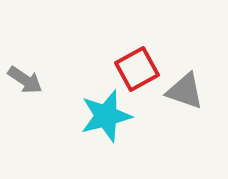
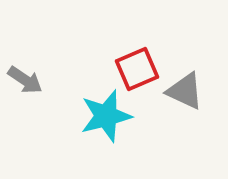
red square: rotated 6 degrees clockwise
gray triangle: rotated 6 degrees clockwise
